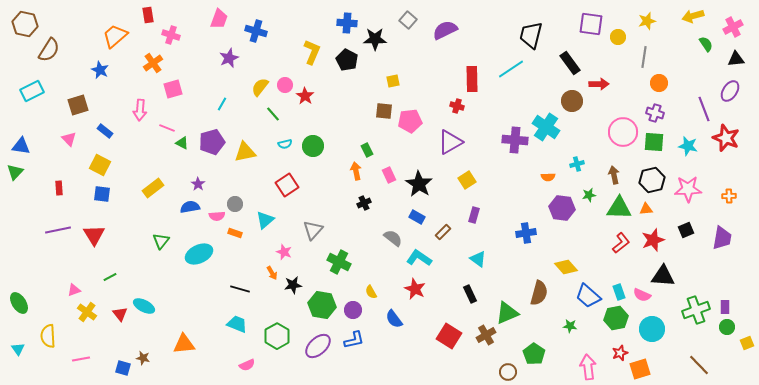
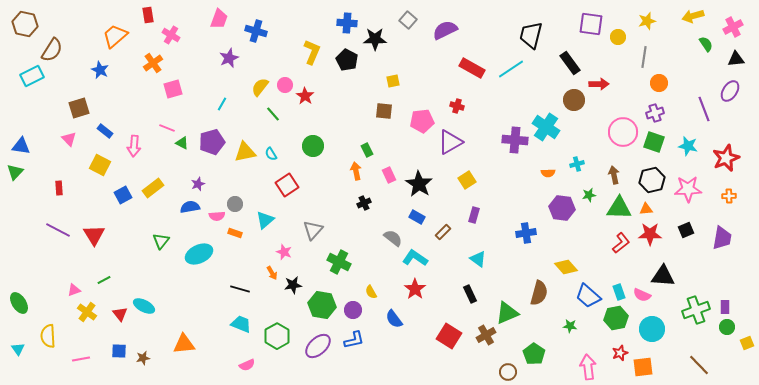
pink cross at (171, 35): rotated 12 degrees clockwise
brown semicircle at (49, 50): moved 3 px right
red rectangle at (472, 79): moved 11 px up; rotated 60 degrees counterclockwise
cyan rectangle at (32, 91): moved 15 px up
brown circle at (572, 101): moved 2 px right, 1 px up
brown square at (78, 105): moved 1 px right, 3 px down
pink arrow at (140, 110): moved 6 px left, 36 px down
purple cross at (655, 113): rotated 36 degrees counterclockwise
pink pentagon at (410, 121): moved 12 px right
red star at (726, 138): moved 20 px down; rotated 28 degrees clockwise
green square at (654, 142): rotated 15 degrees clockwise
cyan semicircle at (285, 144): moved 14 px left, 10 px down; rotated 72 degrees clockwise
orange semicircle at (548, 177): moved 4 px up
purple star at (198, 184): rotated 16 degrees clockwise
blue square at (102, 194): moved 21 px right, 1 px down; rotated 36 degrees counterclockwise
purple line at (58, 230): rotated 40 degrees clockwise
red star at (653, 240): moved 3 px left, 6 px up; rotated 20 degrees clockwise
cyan L-shape at (419, 258): moved 4 px left
green line at (110, 277): moved 6 px left, 3 px down
red star at (415, 289): rotated 10 degrees clockwise
cyan trapezoid at (237, 324): moved 4 px right
brown star at (143, 358): rotated 24 degrees counterclockwise
blue square at (123, 368): moved 4 px left, 17 px up; rotated 14 degrees counterclockwise
orange square at (640, 369): moved 3 px right, 2 px up; rotated 10 degrees clockwise
